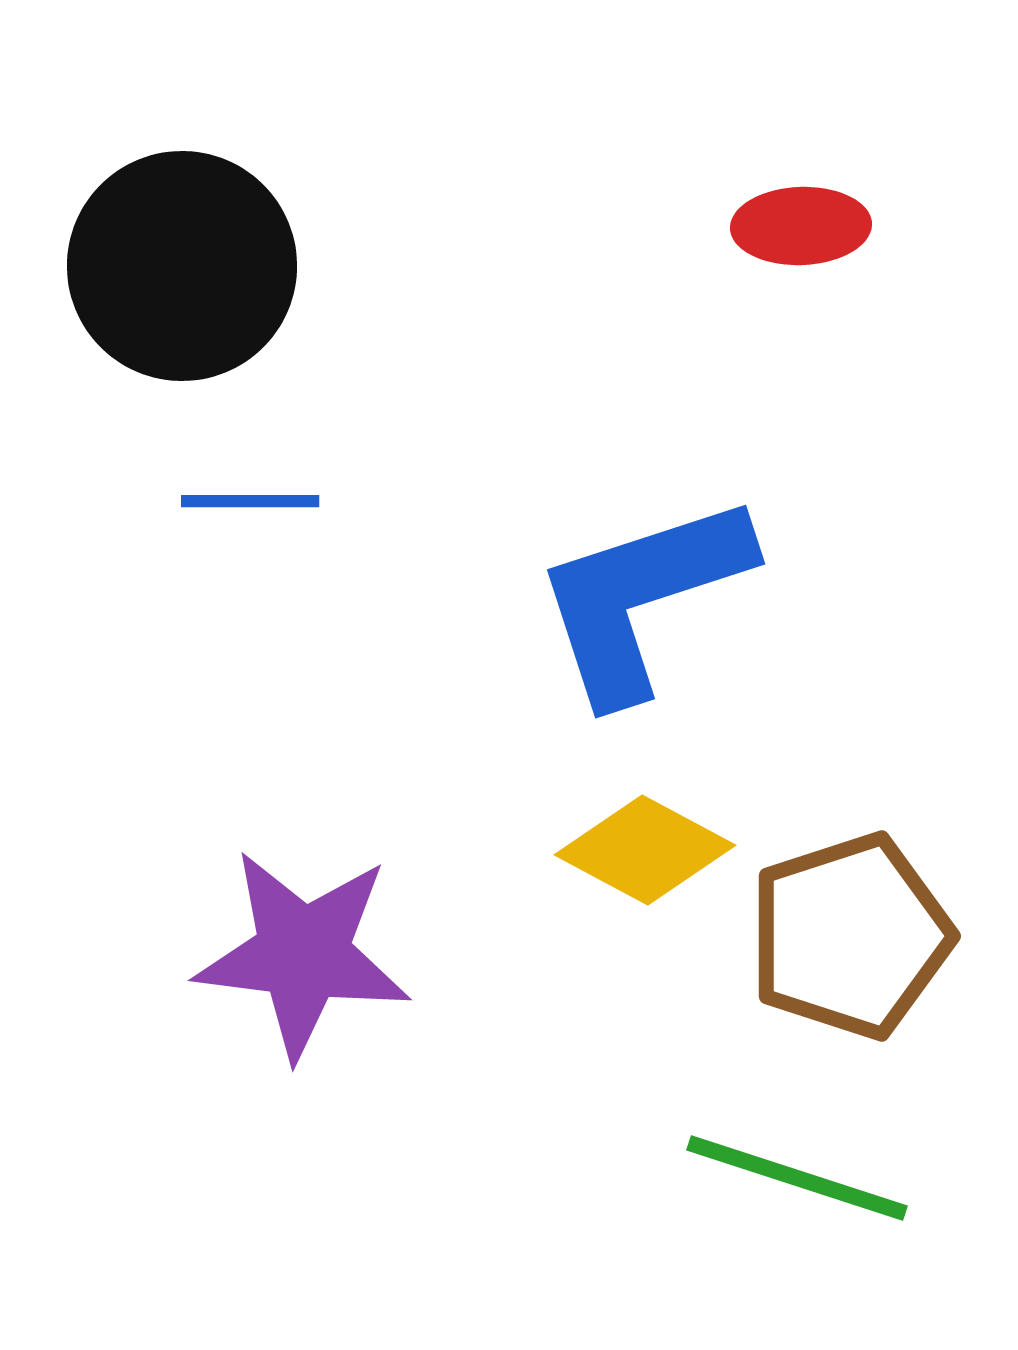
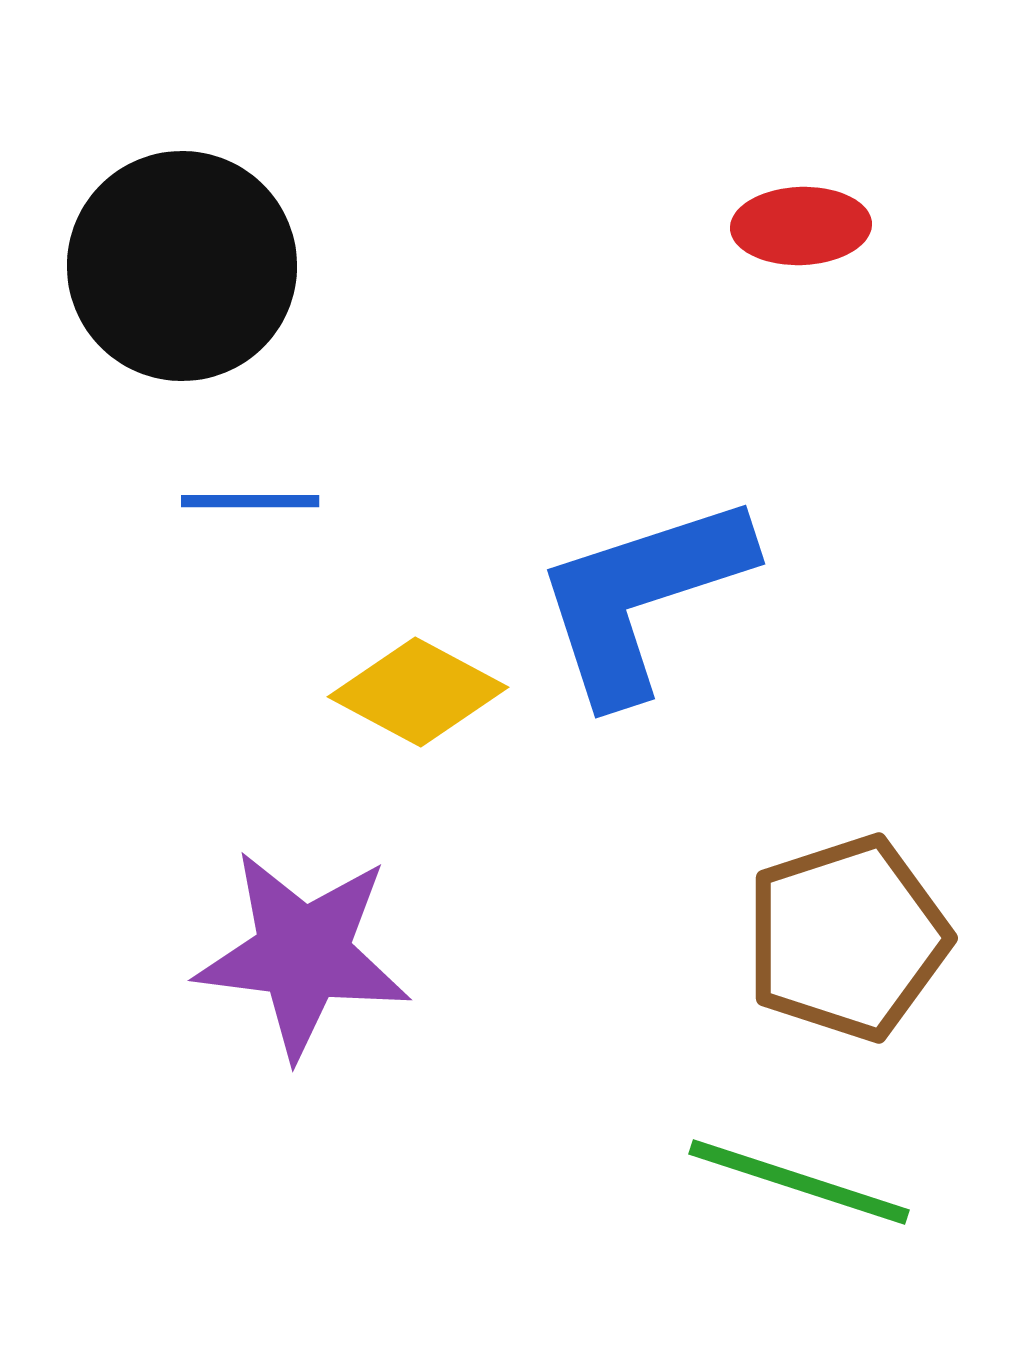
yellow diamond: moved 227 px left, 158 px up
brown pentagon: moved 3 px left, 2 px down
green line: moved 2 px right, 4 px down
